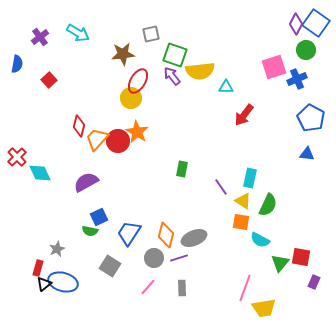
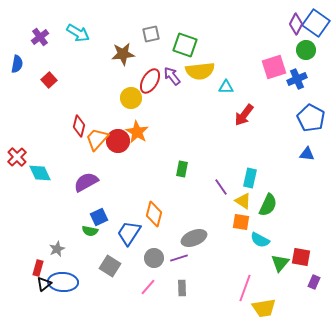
green square at (175, 55): moved 10 px right, 10 px up
red ellipse at (138, 81): moved 12 px right
orange diamond at (166, 235): moved 12 px left, 21 px up
blue ellipse at (63, 282): rotated 12 degrees counterclockwise
